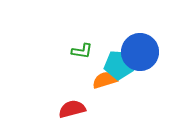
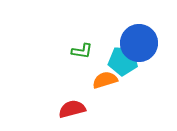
blue circle: moved 1 px left, 9 px up
cyan pentagon: moved 4 px right, 4 px up
